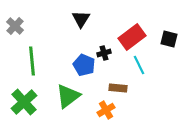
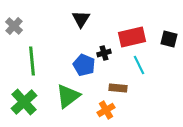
gray cross: moved 1 px left
red rectangle: rotated 24 degrees clockwise
